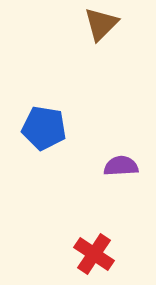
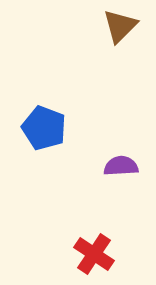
brown triangle: moved 19 px right, 2 px down
blue pentagon: rotated 12 degrees clockwise
